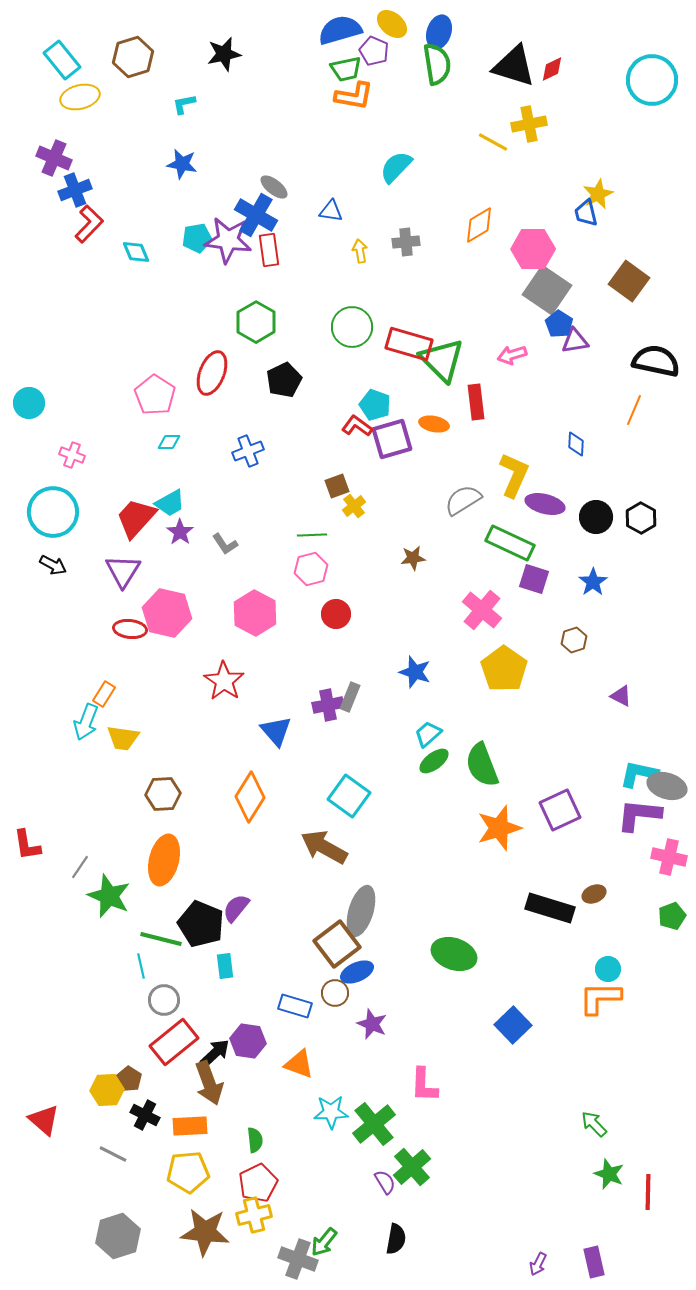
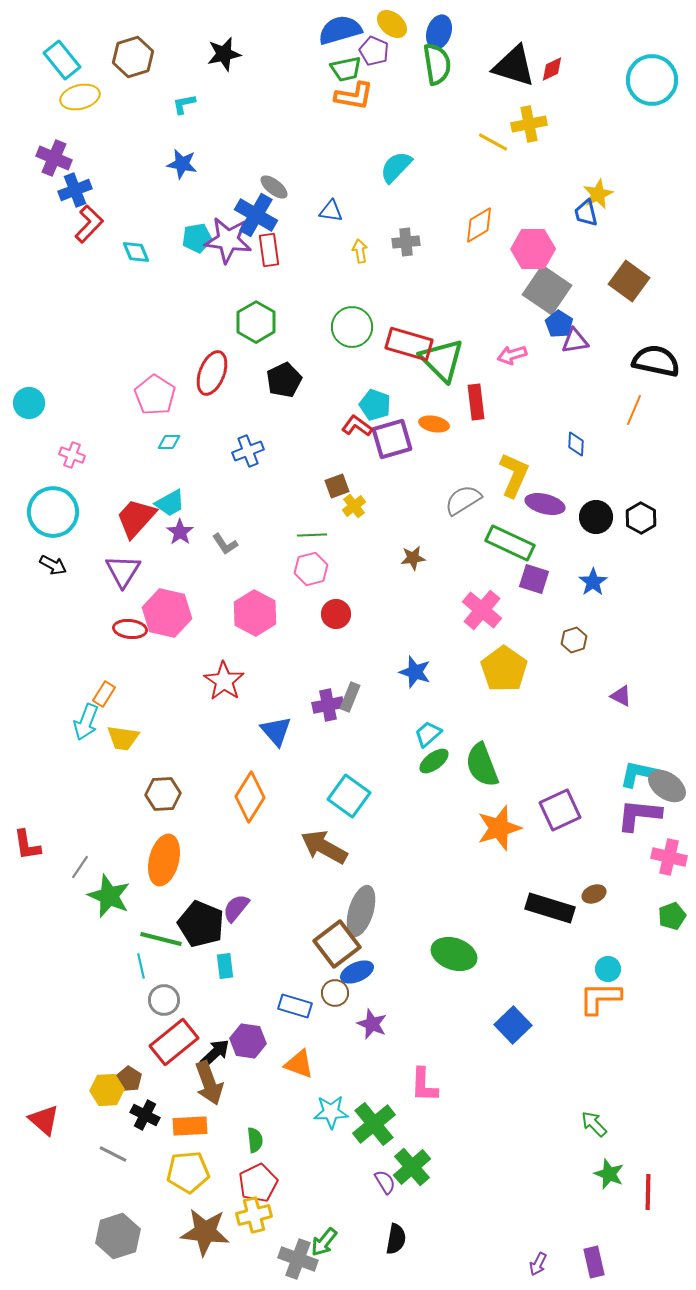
gray ellipse at (667, 786): rotated 18 degrees clockwise
